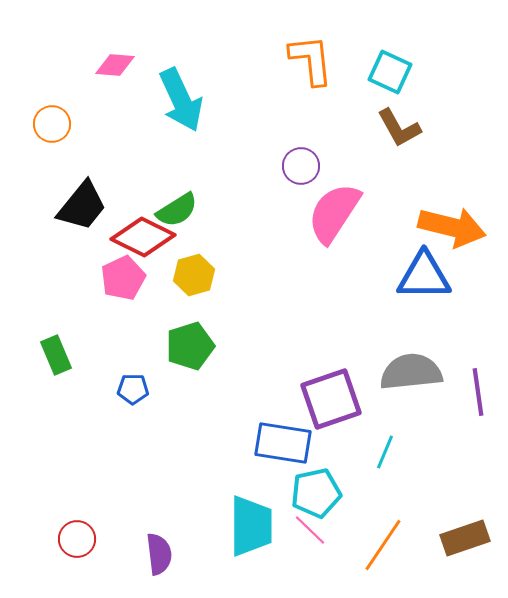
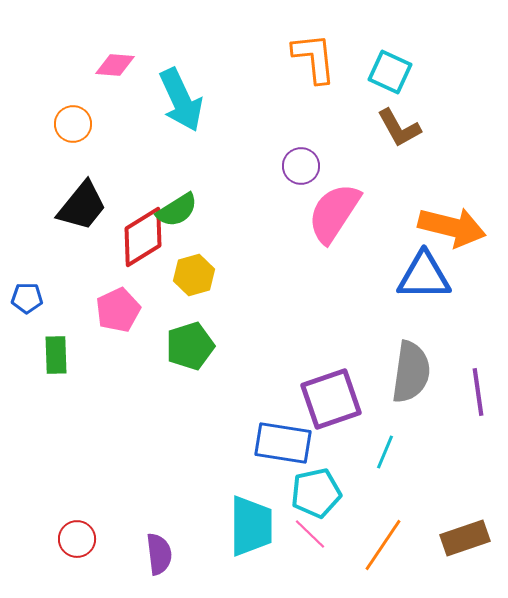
orange L-shape: moved 3 px right, 2 px up
orange circle: moved 21 px right
red diamond: rotated 58 degrees counterclockwise
pink pentagon: moved 5 px left, 32 px down
green rectangle: rotated 21 degrees clockwise
gray semicircle: rotated 104 degrees clockwise
blue pentagon: moved 106 px left, 91 px up
pink line: moved 4 px down
